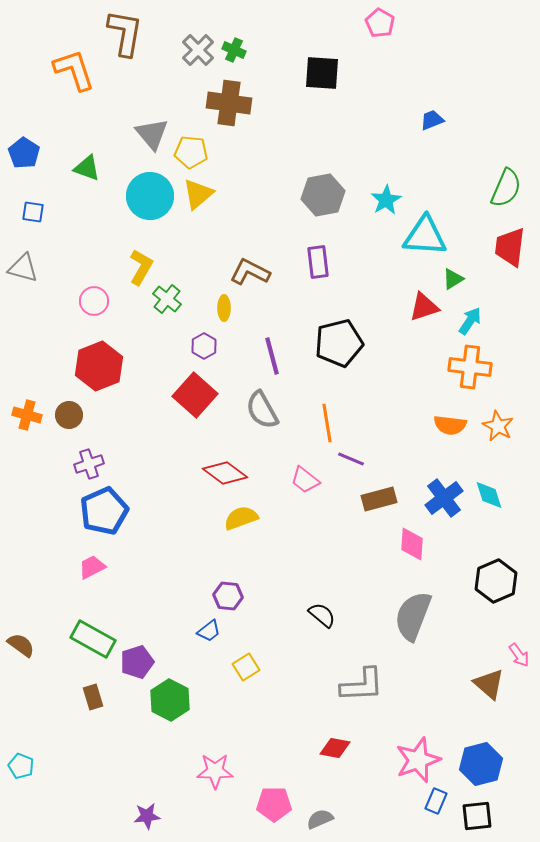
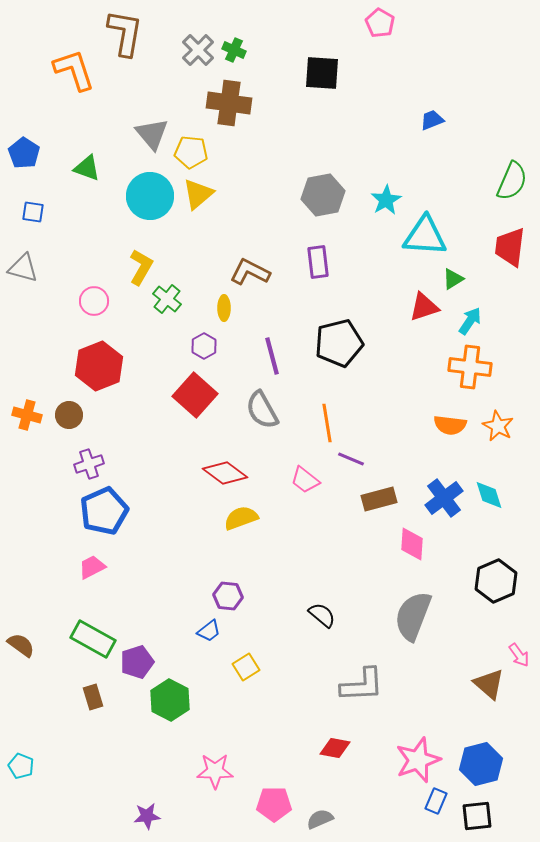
green semicircle at (506, 188): moved 6 px right, 7 px up
